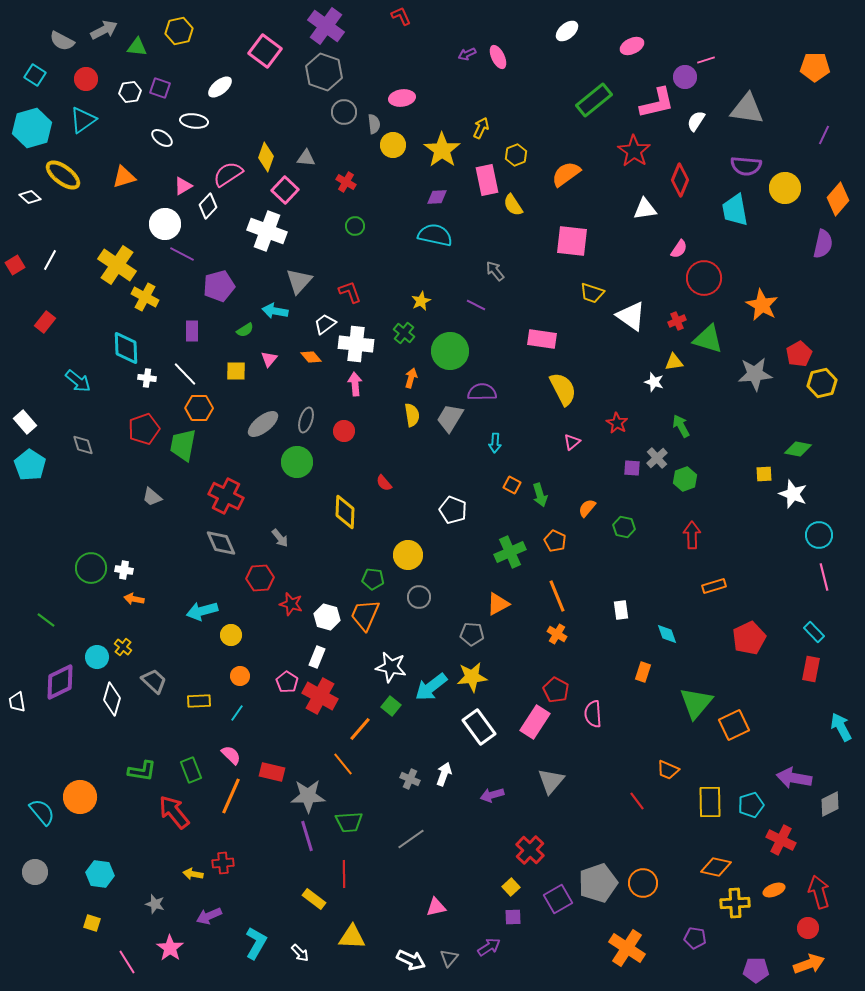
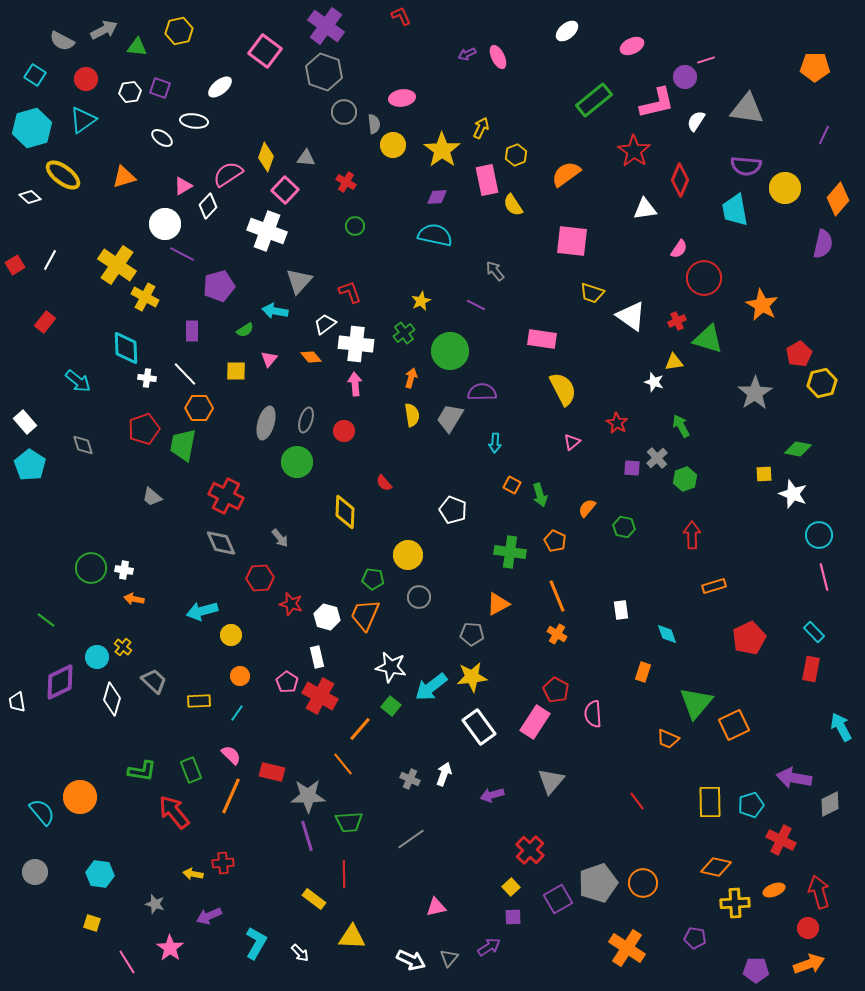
green cross at (404, 333): rotated 15 degrees clockwise
gray star at (755, 374): moved 19 px down; rotated 28 degrees counterclockwise
gray ellipse at (263, 424): moved 3 px right, 1 px up; rotated 36 degrees counterclockwise
green cross at (510, 552): rotated 32 degrees clockwise
white rectangle at (317, 657): rotated 35 degrees counterclockwise
orange trapezoid at (668, 770): moved 31 px up
